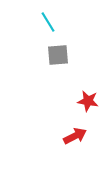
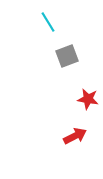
gray square: moved 9 px right, 1 px down; rotated 15 degrees counterclockwise
red star: moved 2 px up
